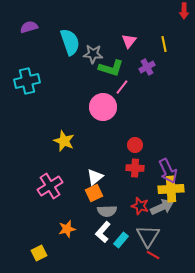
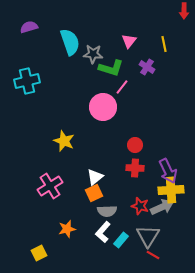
purple cross: rotated 28 degrees counterclockwise
yellow cross: moved 1 px down
